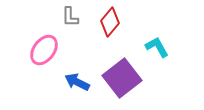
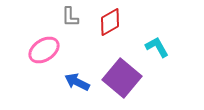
red diamond: rotated 20 degrees clockwise
pink ellipse: rotated 20 degrees clockwise
purple square: rotated 12 degrees counterclockwise
